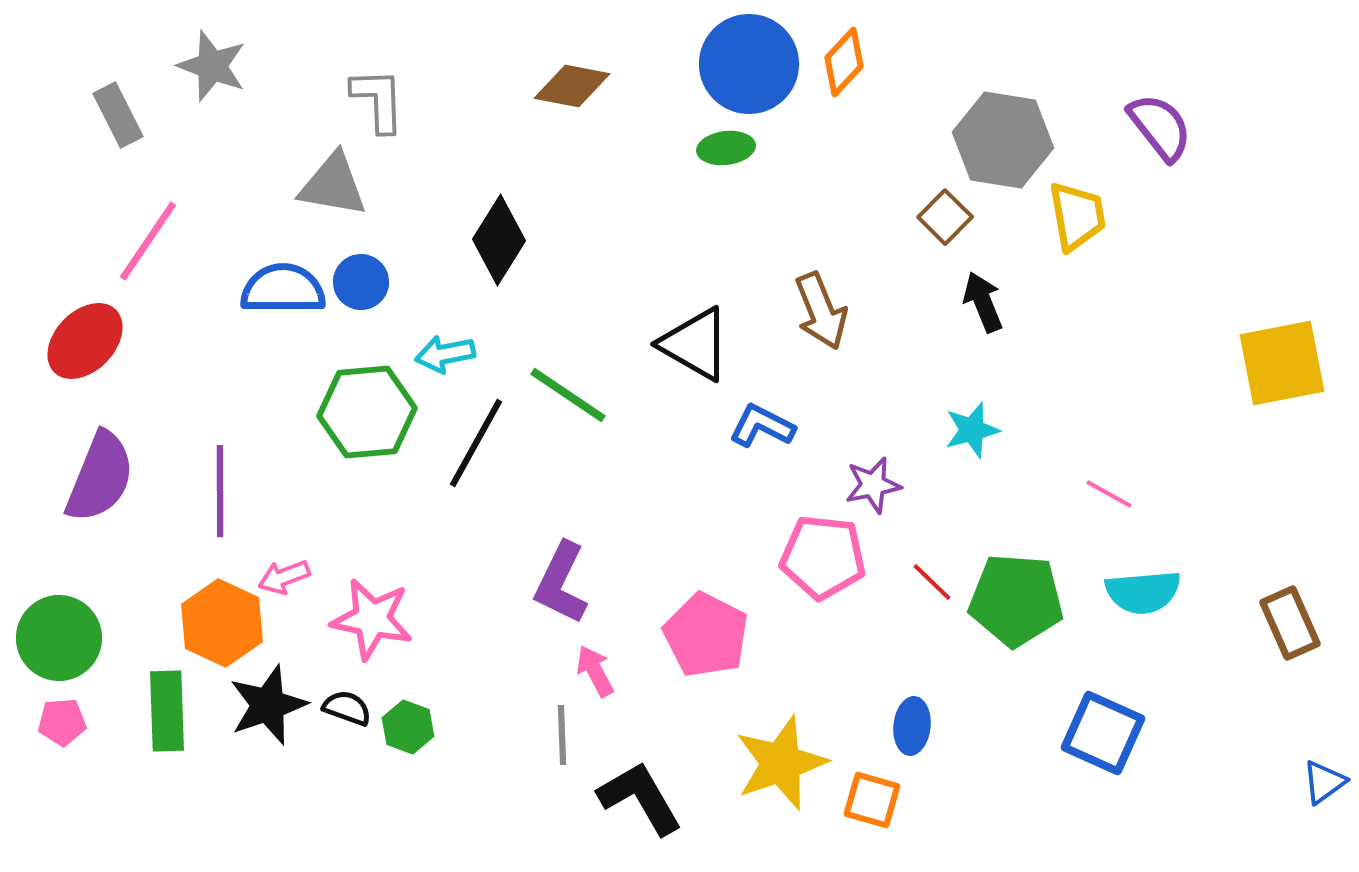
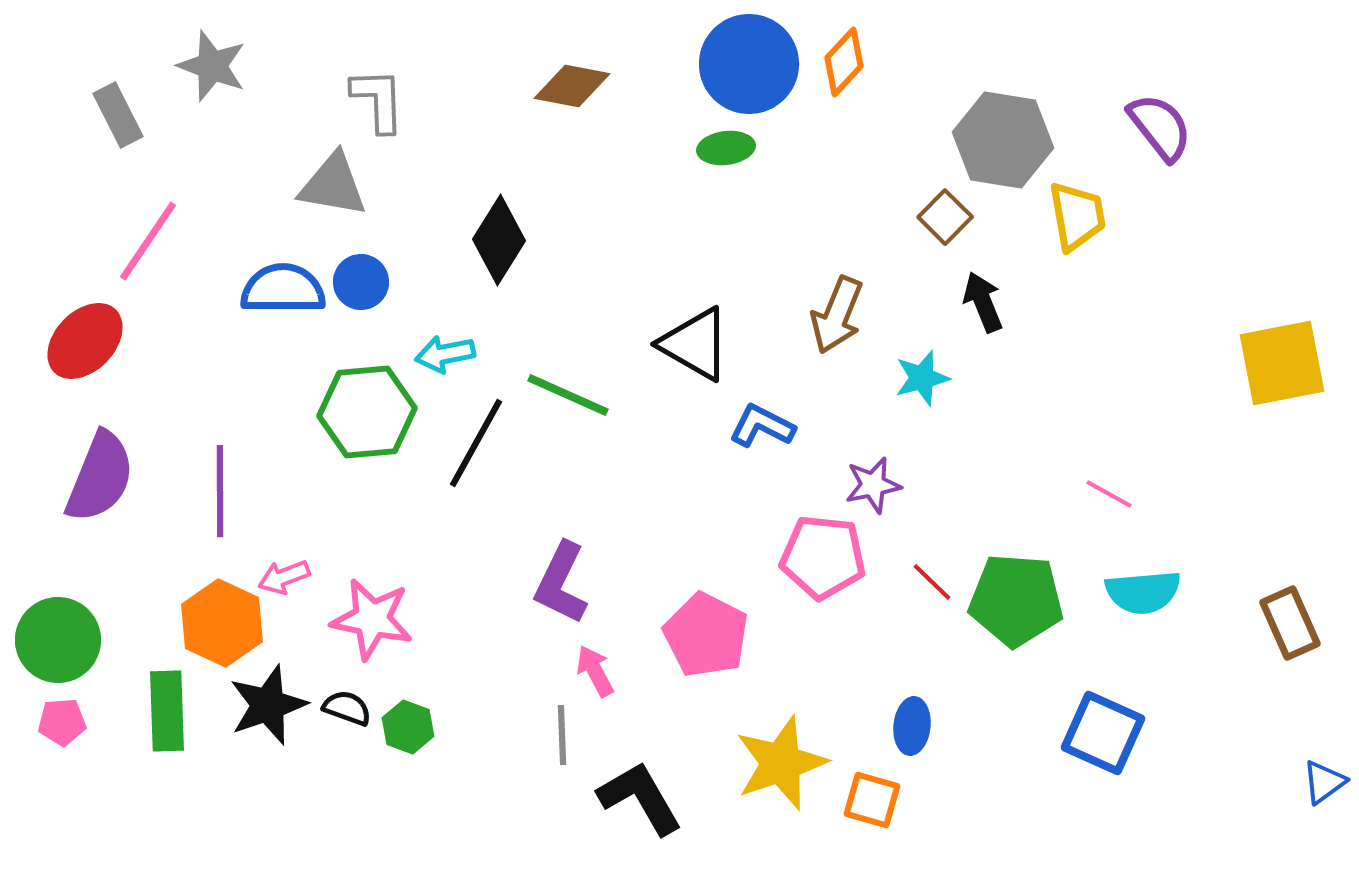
brown arrow at (821, 311): moved 16 px right, 4 px down; rotated 44 degrees clockwise
green line at (568, 395): rotated 10 degrees counterclockwise
cyan star at (972, 430): moved 50 px left, 52 px up
green circle at (59, 638): moved 1 px left, 2 px down
